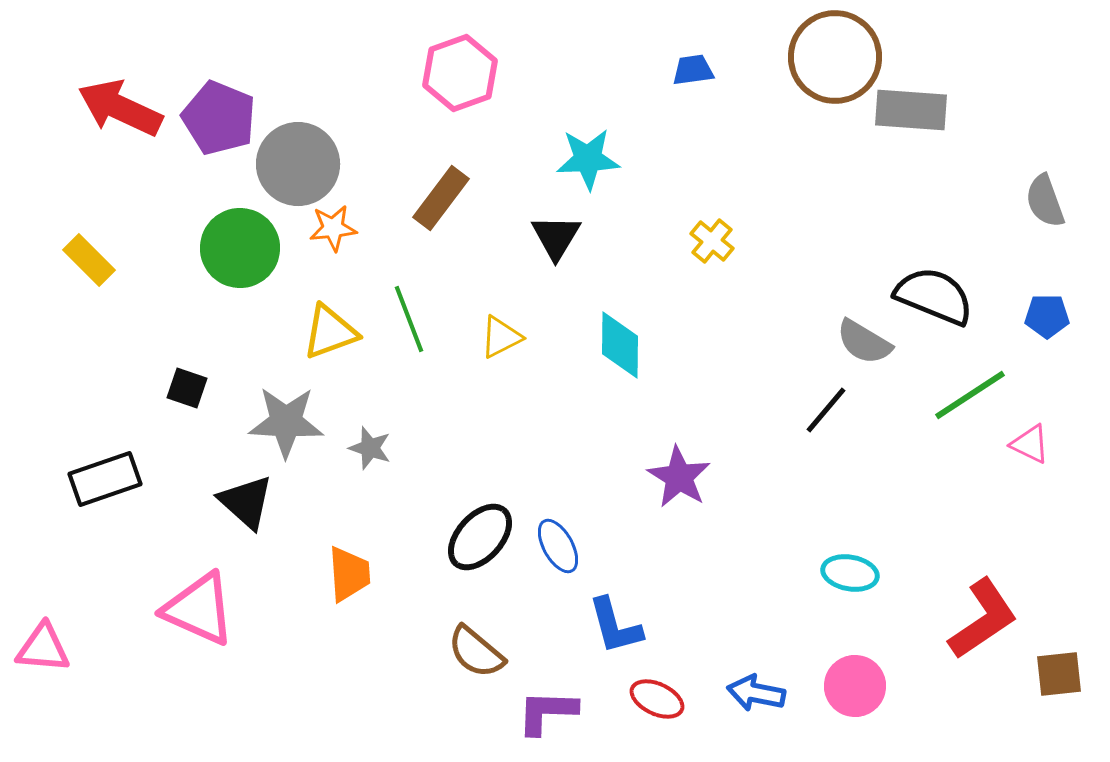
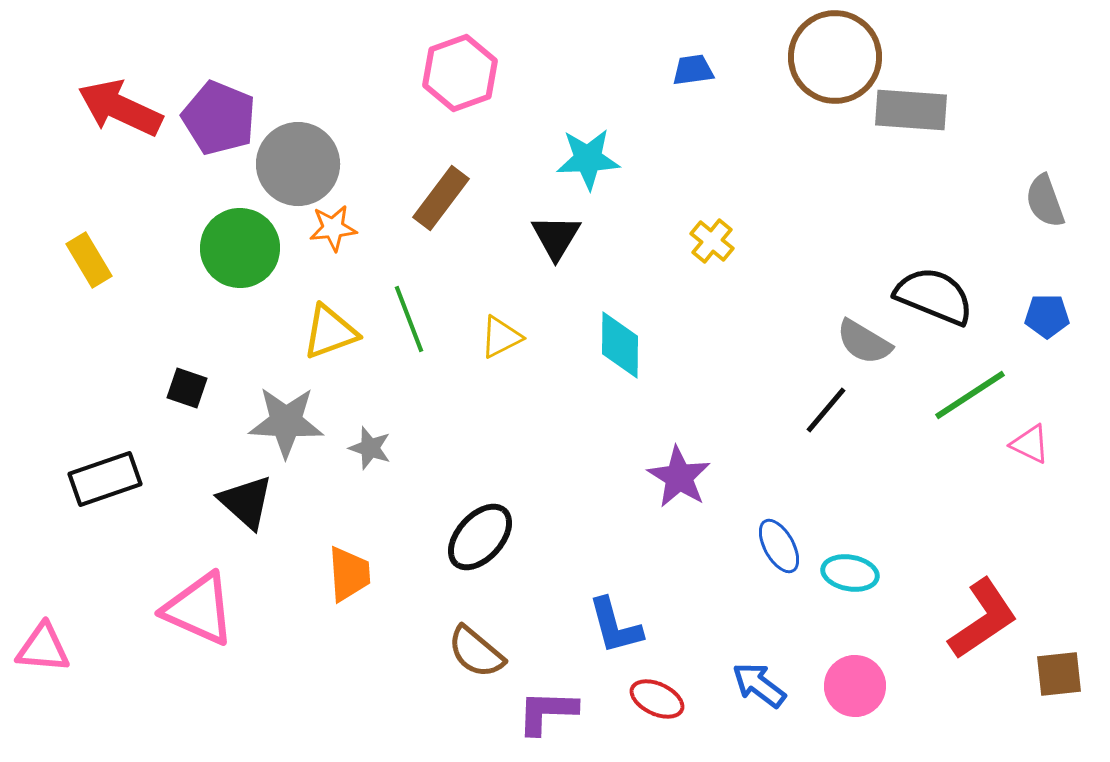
yellow rectangle at (89, 260): rotated 14 degrees clockwise
blue ellipse at (558, 546): moved 221 px right
blue arrow at (756, 693): moved 3 px right, 8 px up; rotated 26 degrees clockwise
